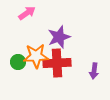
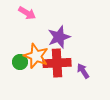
pink arrow: rotated 66 degrees clockwise
orange star: rotated 25 degrees clockwise
green circle: moved 2 px right
purple arrow: moved 11 px left; rotated 140 degrees clockwise
